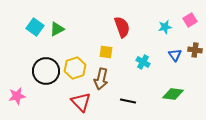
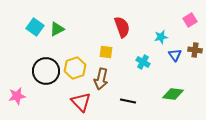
cyan star: moved 4 px left, 10 px down
